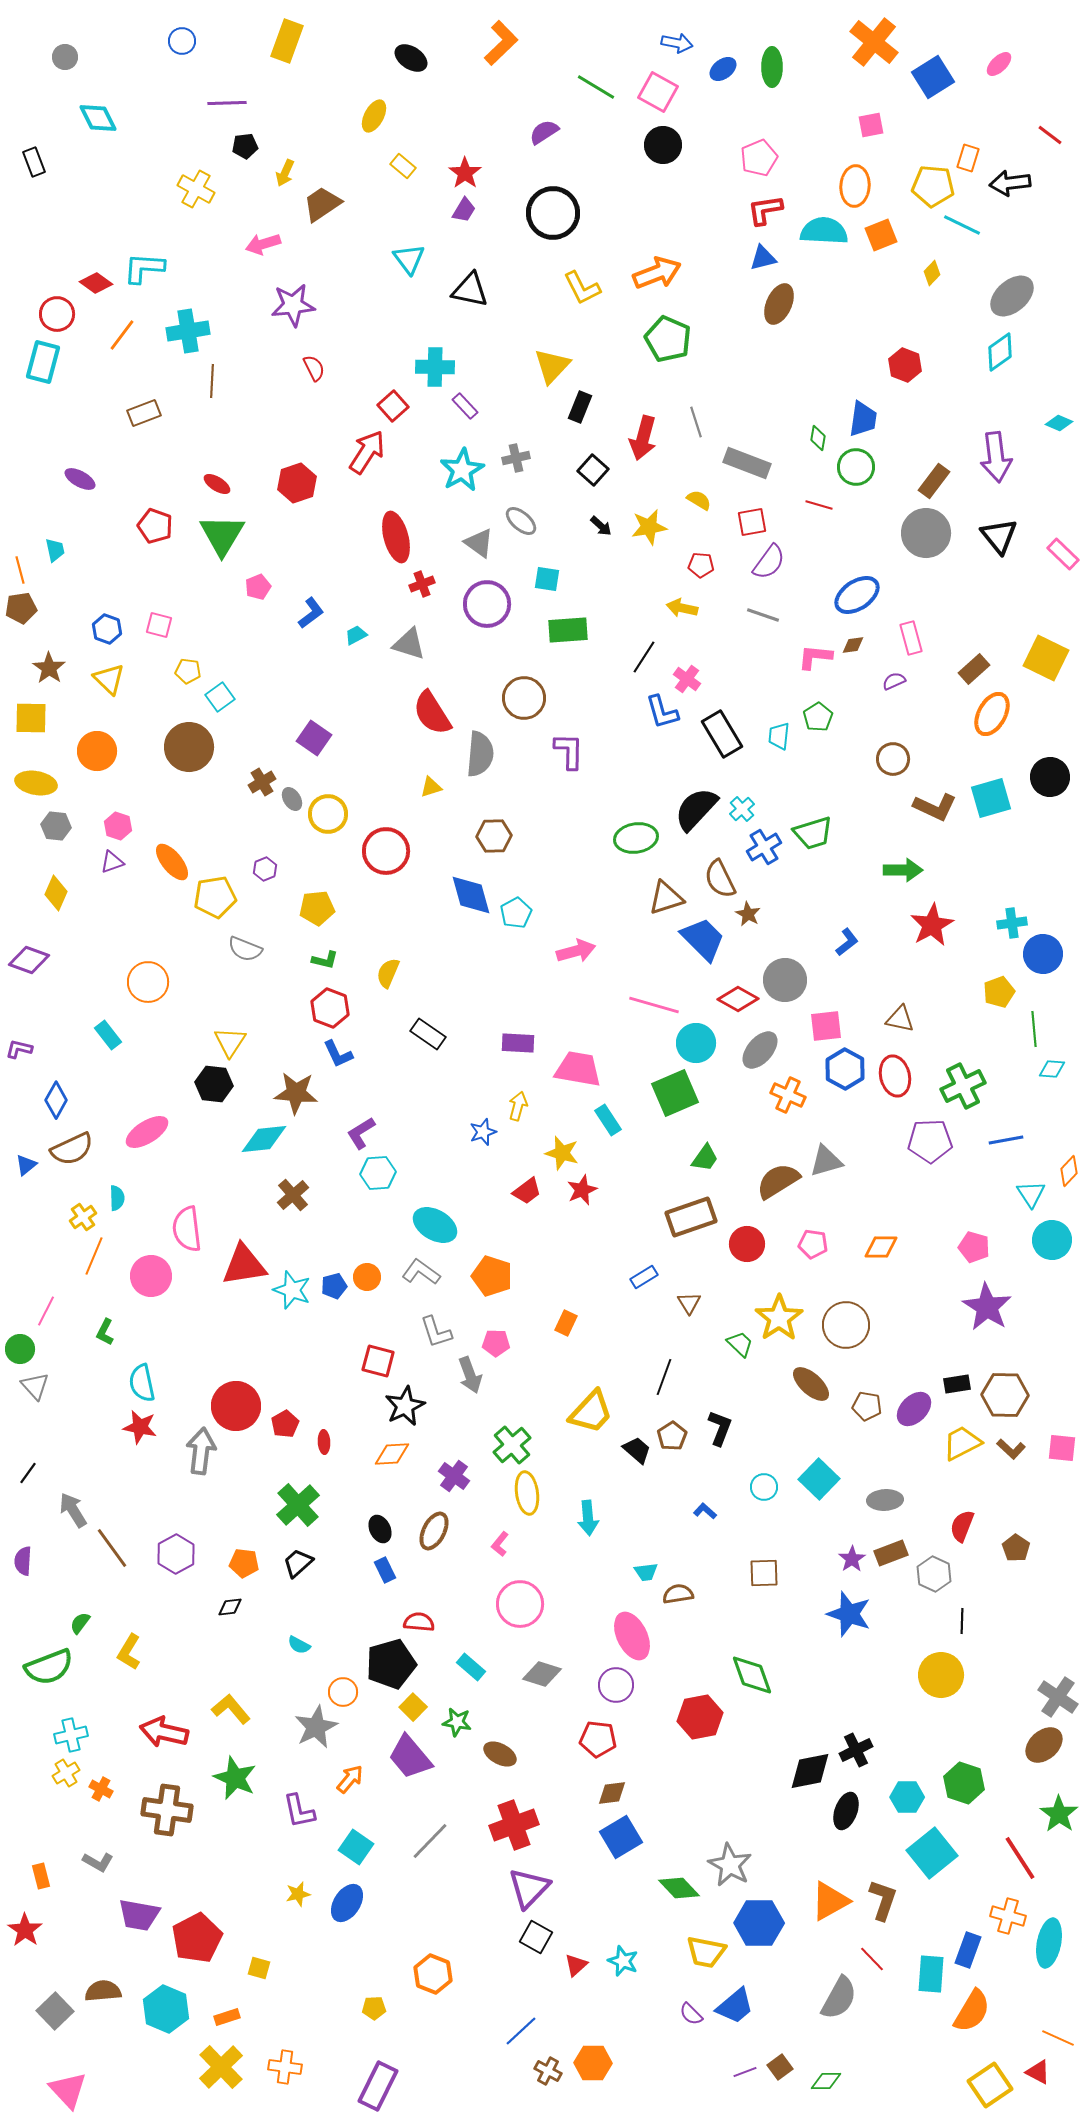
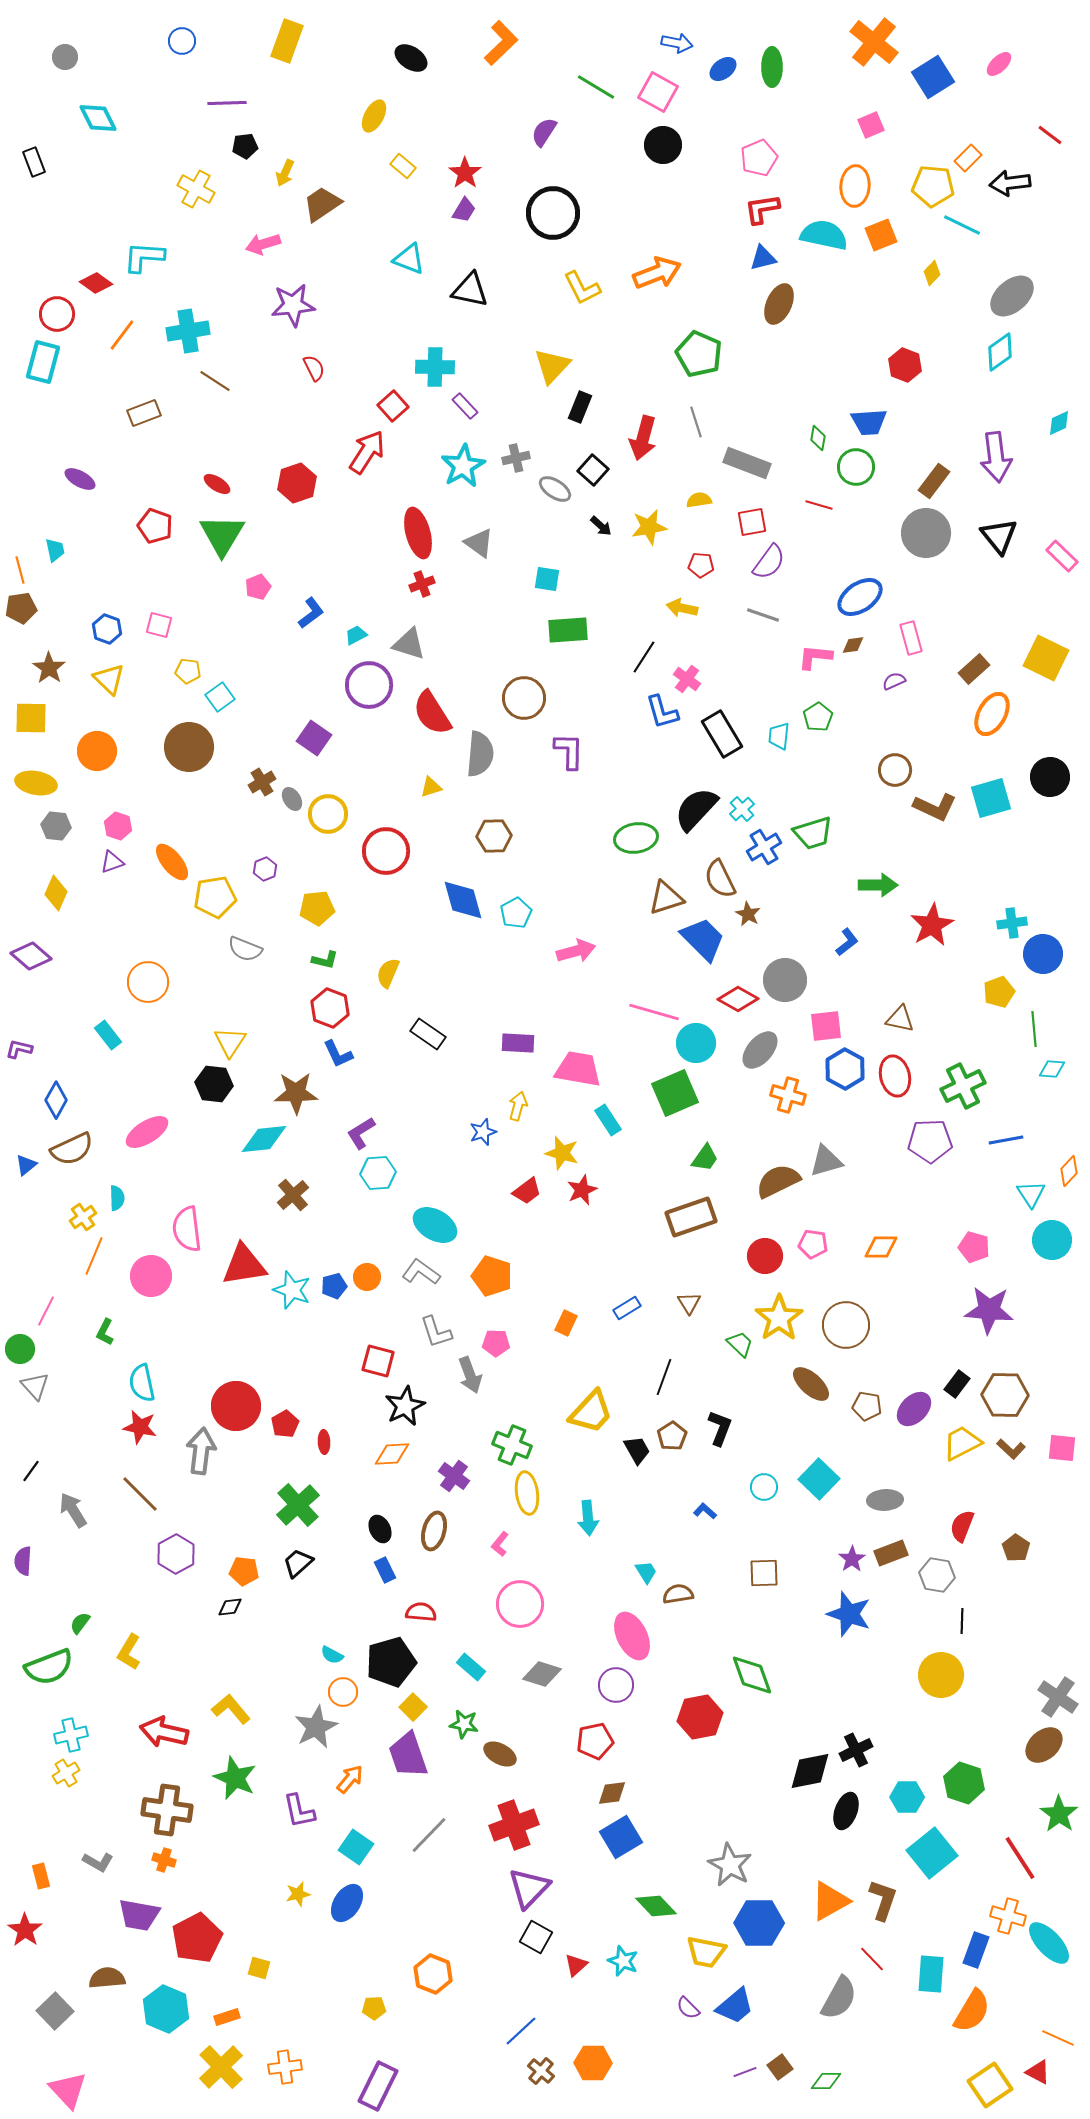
pink square at (871, 125): rotated 12 degrees counterclockwise
purple semicircle at (544, 132): rotated 24 degrees counterclockwise
orange rectangle at (968, 158): rotated 28 degrees clockwise
red L-shape at (765, 210): moved 3 px left, 1 px up
cyan semicircle at (824, 231): moved 4 px down; rotated 9 degrees clockwise
cyan triangle at (409, 259): rotated 32 degrees counterclockwise
cyan L-shape at (144, 268): moved 11 px up
green pentagon at (668, 339): moved 31 px right, 15 px down
brown line at (212, 381): moved 3 px right; rotated 60 degrees counterclockwise
blue trapezoid at (863, 419): moved 6 px right, 3 px down; rotated 78 degrees clockwise
cyan diamond at (1059, 423): rotated 48 degrees counterclockwise
cyan star at (462, 470): moved 1 px right, 4 px up
yellow semicircle at (699, 500): rotated 40 degrees counterclockwise
gray ellipse at (521, 521): moved 34 px right, 32 px up; rotated 8 degrees counterclockwise
red ellipse at (396, 537): moved 22 px right, 4 px up
pink rectangle at (1063, 554): moved 1 px left, 2 px down
blue ellipse at (857, 595): moved 3 px right, 2 px down
purple circle at (487, 604): moved 118 px left, 81 px down
brown circle at (893, 759): moved 2 px right, 11 px down
green arrow at (903, 870): moved 25 px left, 15 px down
blue diamond at (471, 895): moved 8 px left, 5 px down
purple diamond at (29, 960): moved 2 px right, 4 px up; rotated 21 degrees clockwise
pink line at (654, 1005): moved 7 px down
brown star at (296, 1093): rotated 6 degrees counterclockwise
orange cross at (788, 1095): rotated 8 degrees counterclockwise
brown semicircle at (778, 1181): rotated 6 degrees clockwise
red circle at (747, 1244): moved 18 px right, 12 px down
blue rectangle at (644, 1277): moved 17 px left, 31 px down
purple star at (987, 1307): moved 2 px right, 3 px down; rotated 27 degrees counterclockwise
black rectangle at (957, 1384): rotated 44 degrees counterclockwise
green cross at (512, 1445): rotated 27 degrees counterclockwise
black trapezoid at (637, 1450): rotated 20 degrees clockwise
black line at (28, 1473): moved 3 px right, 2 px up
brown ellipse at (434, 1531): rotated 12 degrees counterclockwise
brown line at (112, 1548): moved 28 px right, 54 px up; rotated 9 degrees counterclockwise
orange pentagon at (244, 1563): moved 8 px down
cyan trapezoid at (646, 1572): rotated 115 degrees counterclockwise
gray hexagon at (934, 1574): moved 3 px right, 1 px down; rotated 16 degrees counterclockwise
red semicircle at (419, 1622): moved 2 px right, 10 px up
cyan semicircle at (299, 1645): moved 33 px right, 10 px down
black pentagon at (391, 1664): moved 2 px up
green star at (457, 1722): moved 7 px right, 2 px down
red pentagon at (598, 1739): moved 3 px left, 2 px down; rotated 18 degrees counterclockwise
purple trapezoid at (410, 1757): moved 2 px left, 2 px up; rotated 21 degrees clockwise
orange cross at (101, 1789): moved 63 px right, 71 px down; rotated 10 degrees counterclockwise
gray line at (430, 1841): moved 1 px left, 6 px up
green diamond at (679, 1888): moved 23 px left, 18 px down
cyan ellipse at (1049, 1943): rotated 54 degrees counterclockwise
blue rectangle at (968, 1950): moved 8 px right
brown semicircle at (103, 1991): moved 4 px right, 13 px up
purple semicircle at (691, 2014): moved 3 px left, 6 px up
orange cross at (285, 2067): rotated 16 degrees counterclockwise
brown cross at (548, 2071): moved 7 px left; rotated 12 degrees clockwise
